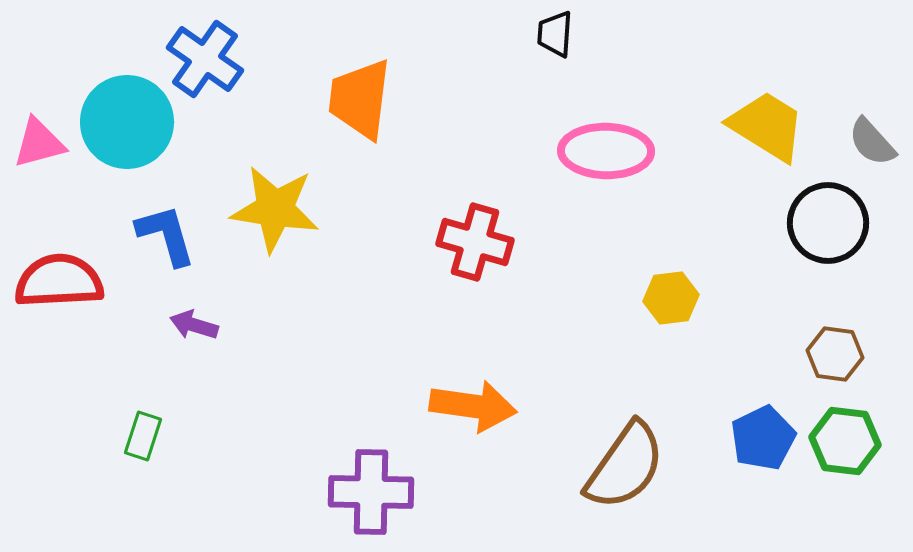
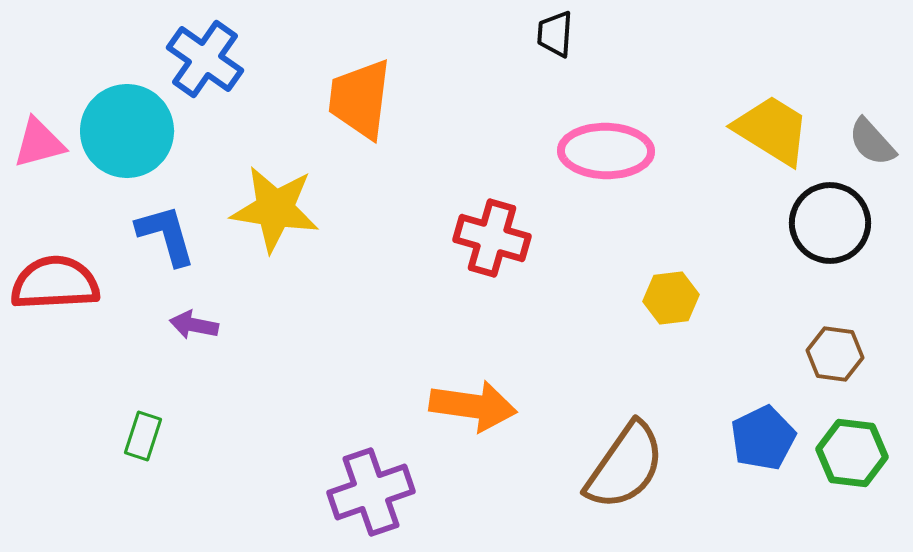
cyan circle: moved 9 px down
yellow trapezoid: moved 5 px right, 4 px down
black circle: moved 2 px right
red cross: moved 17 px right, 4 px up
red semicircle: moved 4 px left, 2 px down
purple arrow: rotated 6 degrees counterclockwise
green hexagon: moved 7 px right, 12 px down
purple cross: rotated 20 degrees counterclockwise
